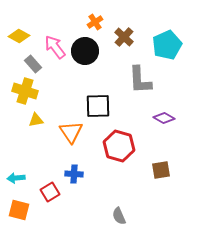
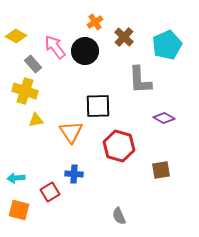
yellow diamond: moved 3 px left
